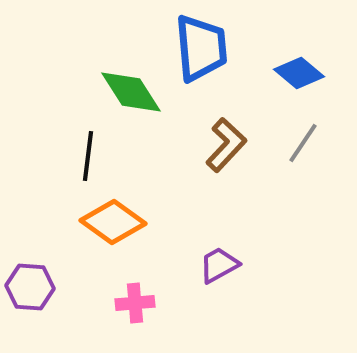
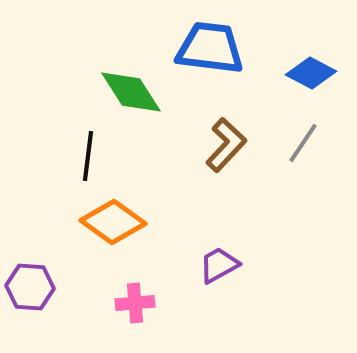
blue trapezoid: moved 9 px right; rotated 78 degrees counterclockwise
blue diamond: moved 12 px right; rotated 12 degrees counterclockwise
